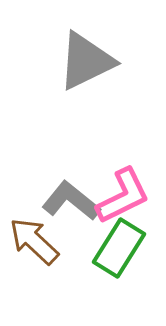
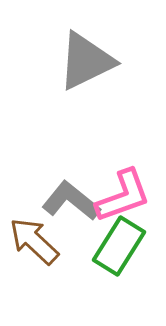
pink L-shape: rotated 6 degrees clockwise
green rectangle: moved 2 px up
